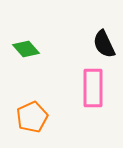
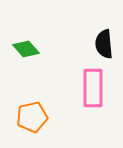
black semicircle: rotated 20 degrees clockwise
orange pentagon: rotated 12 degrees clockwise
